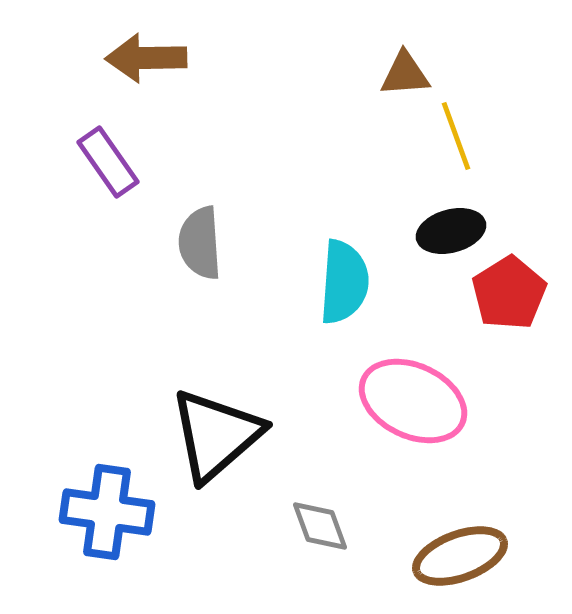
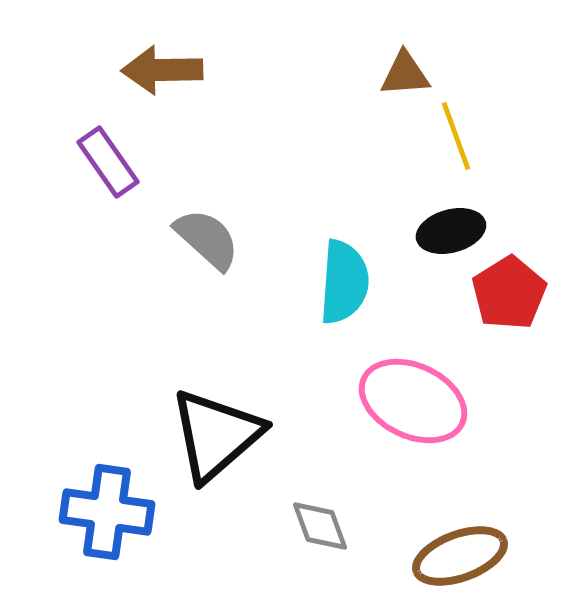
brown arrow: moved 16 px right, 12 px down
gray semicircle: moved 7 px right, 4 px up; rotated 136 degrees clockwise
